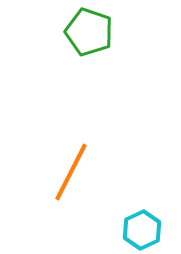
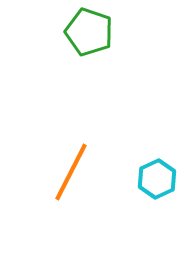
cyan hexagon: moved 15 px right, 51 px up
